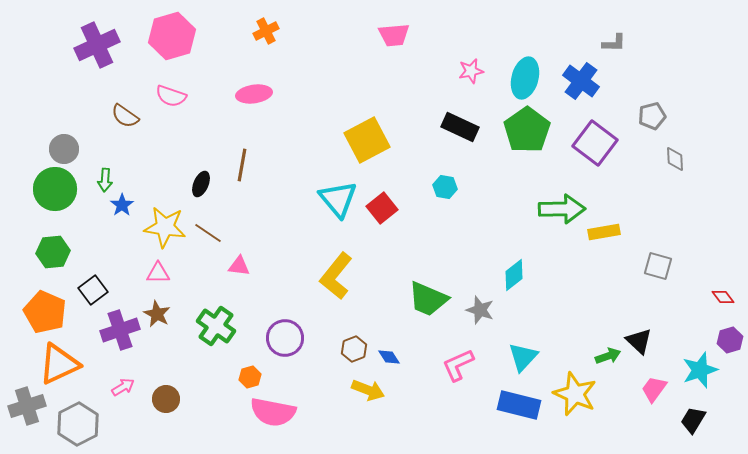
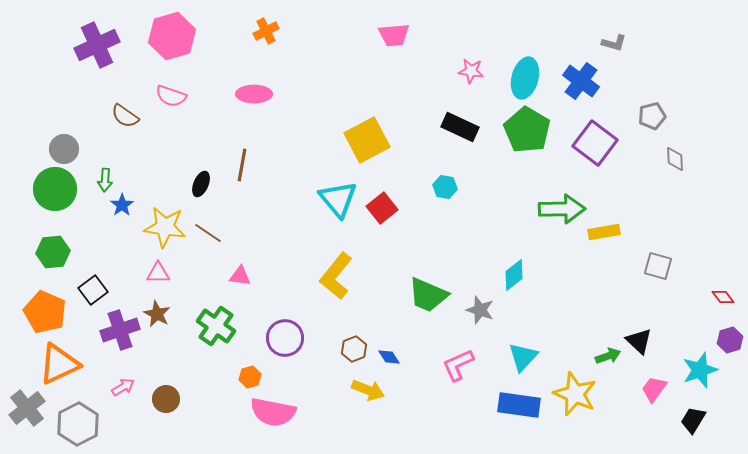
gray L-shape at (614, 43): rotated 15 degrees clockwise
pink star at (471, 71): rotated 20 degrees clockwise
pink ellipse at (254, 94): rotated 8 degrees clockwise
green pentagon at (527, 130): rotated 6 degrees counterclockwise
pink triangle at (239, 266): moved 1 px right, 10 px down
green trapezoid at (428, 299): moved 4 px up
blue rectangle at (519, 405): rotated 6 degrees counterclockwise
gray cross at (27, 406): moved 2 px down; rotated 21 degrees counterclockwise
